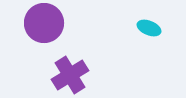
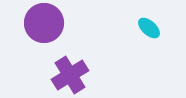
cyan ellipse: rotated 20 degrees clockwise
